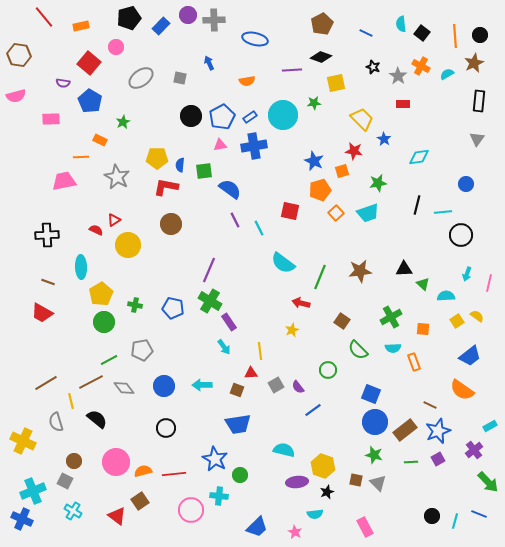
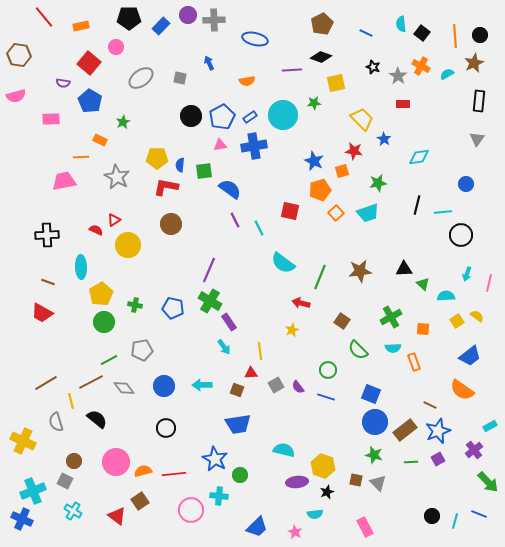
black pentagon at (129, 18): rotated 15 degrees clockwise
blue line at (313, 410): moved 13 px right, 13 px up; rotated 54 degrees clockwise
